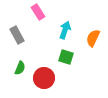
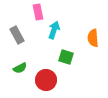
pink rectangle: rotated 21 degrees clockwise
cyan arrow: moved 11 px left
orange semicircle: rotated 30 degrees counterclockwise
green semicircle: rotated 40 degrees clockwise
red circle: moved 2 px right, 2 px down
